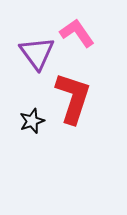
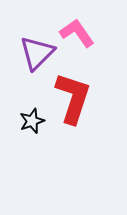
purple triangle: rotated 21 degrees clockwise
